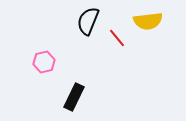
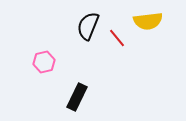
black semicircle: moved 5 px down
black rectangle: moved 3 px right
